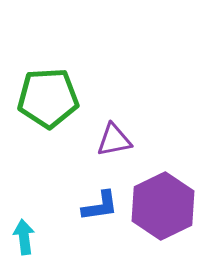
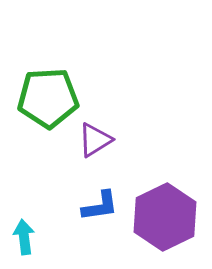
purple triangle: moved 19 px left; rotated 21 degrees counterclockwise
purple hexagon: moved 2 px right, 11 px down
